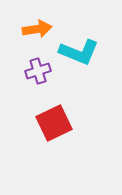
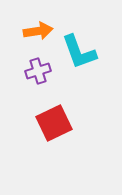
orange arrow: moved 1 px right, 2 px down
cyan L-shape: rotated 48 degrees clockwise
